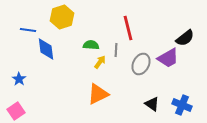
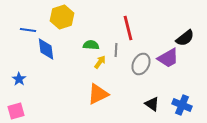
pink square: rotated 18 degrees clockwise
